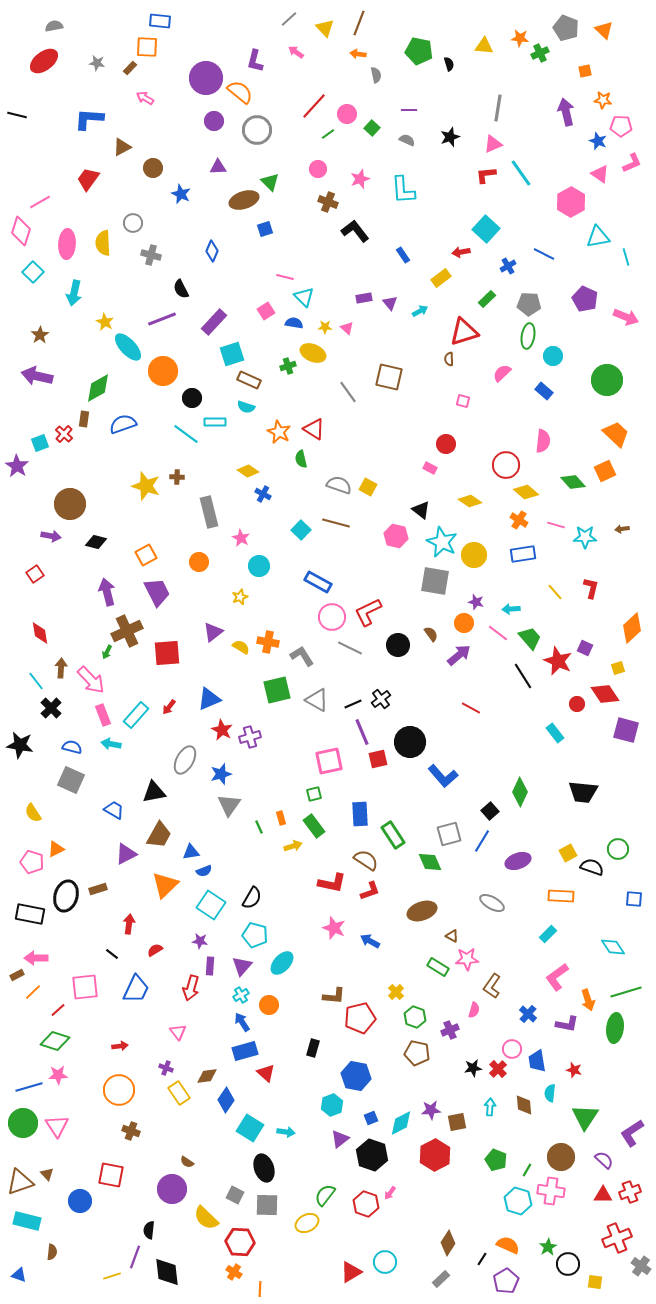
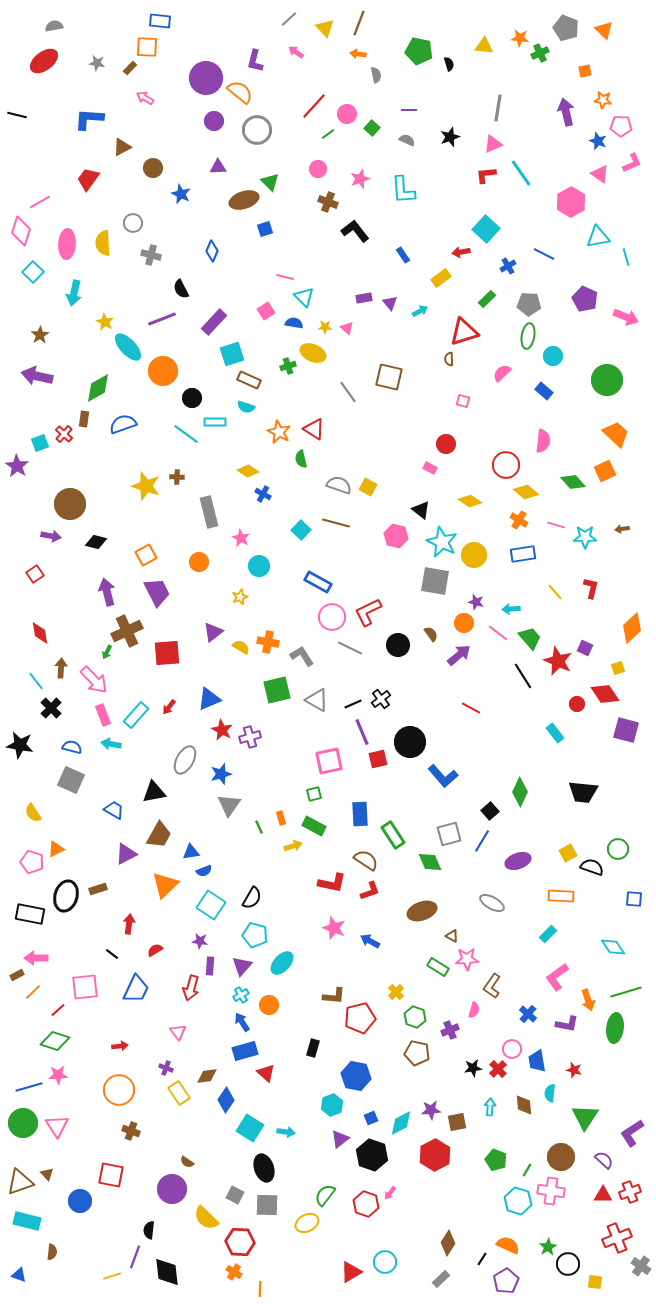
pink arrow at (91, 680): moved 3 px right
green rectangle at (314, 826): rotated 25 degrees counterclockwise
